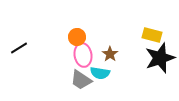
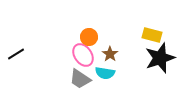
orange circle: moved 12 px right
black line: moved 3 px left, 6 px down
pink ellipse: rotated 25 degrees counterclockwise
cyan semicircle: moved 5 px right
gray trapezoid: moved 1 px left, 1 px up
